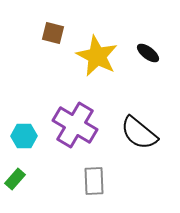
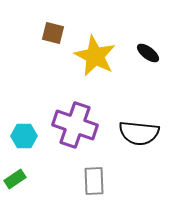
yellow star: moved 2 px left
purple cross: rotated 12 degrees counterclockwise
black semicircle: rotated 33 degrees counterclockwise
green rectangle: rotated 15 degrees clockwise
